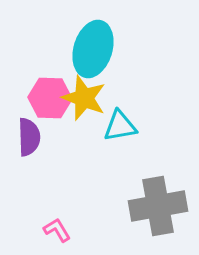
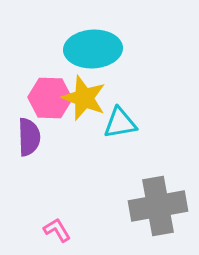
cyan ellipse: rotated 70 degrees clockwise
cyan triangle: moved 3 px up
